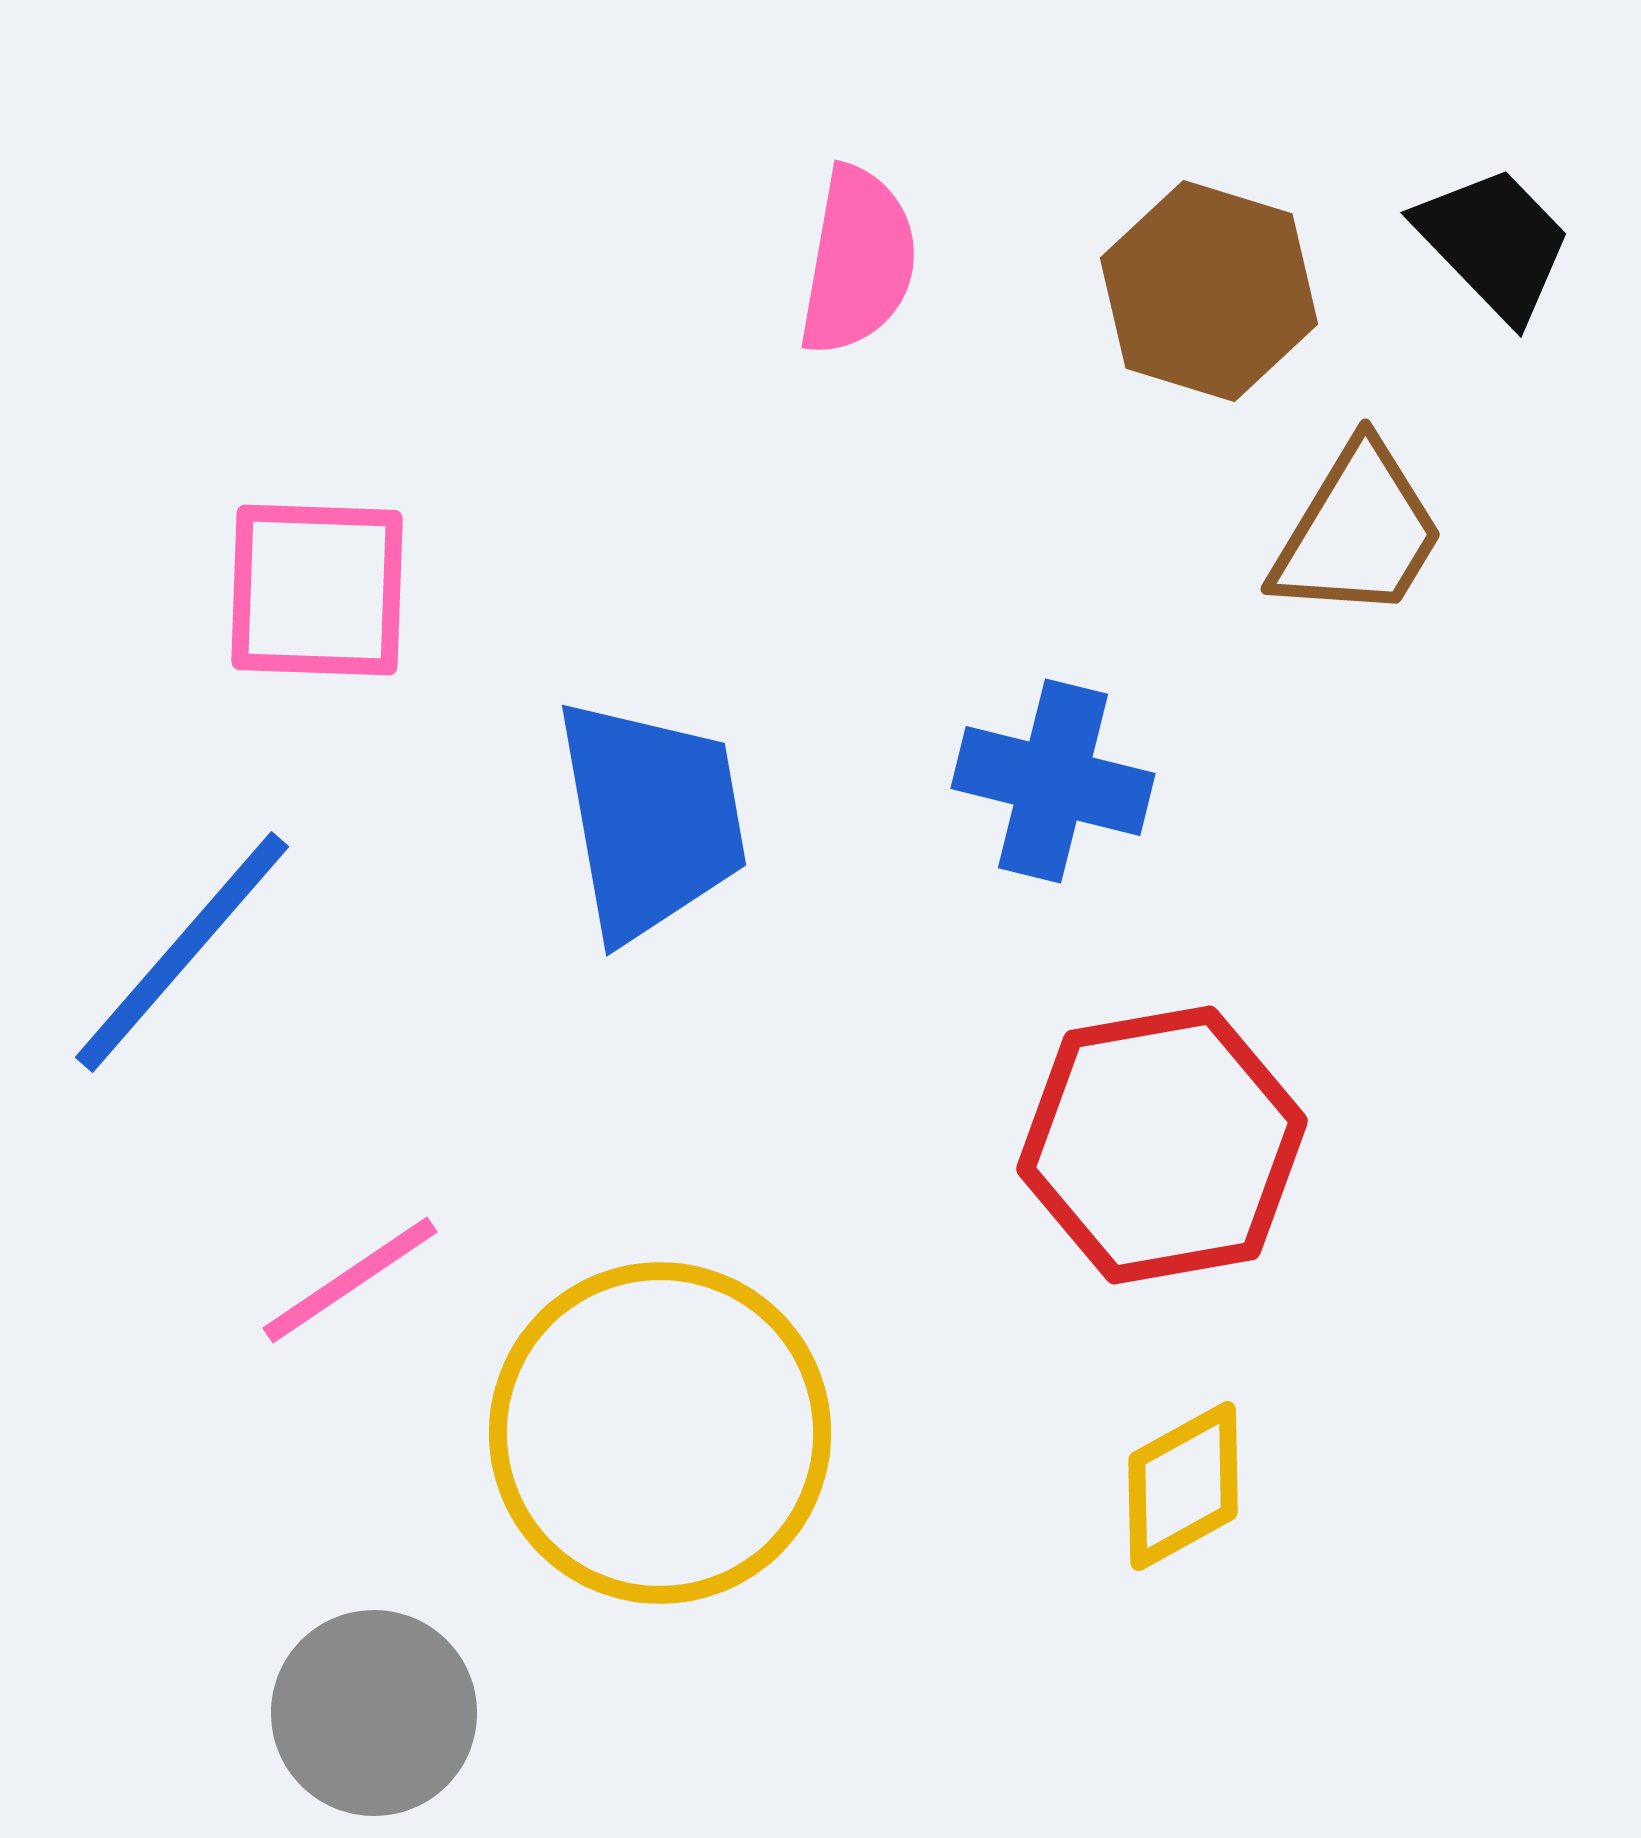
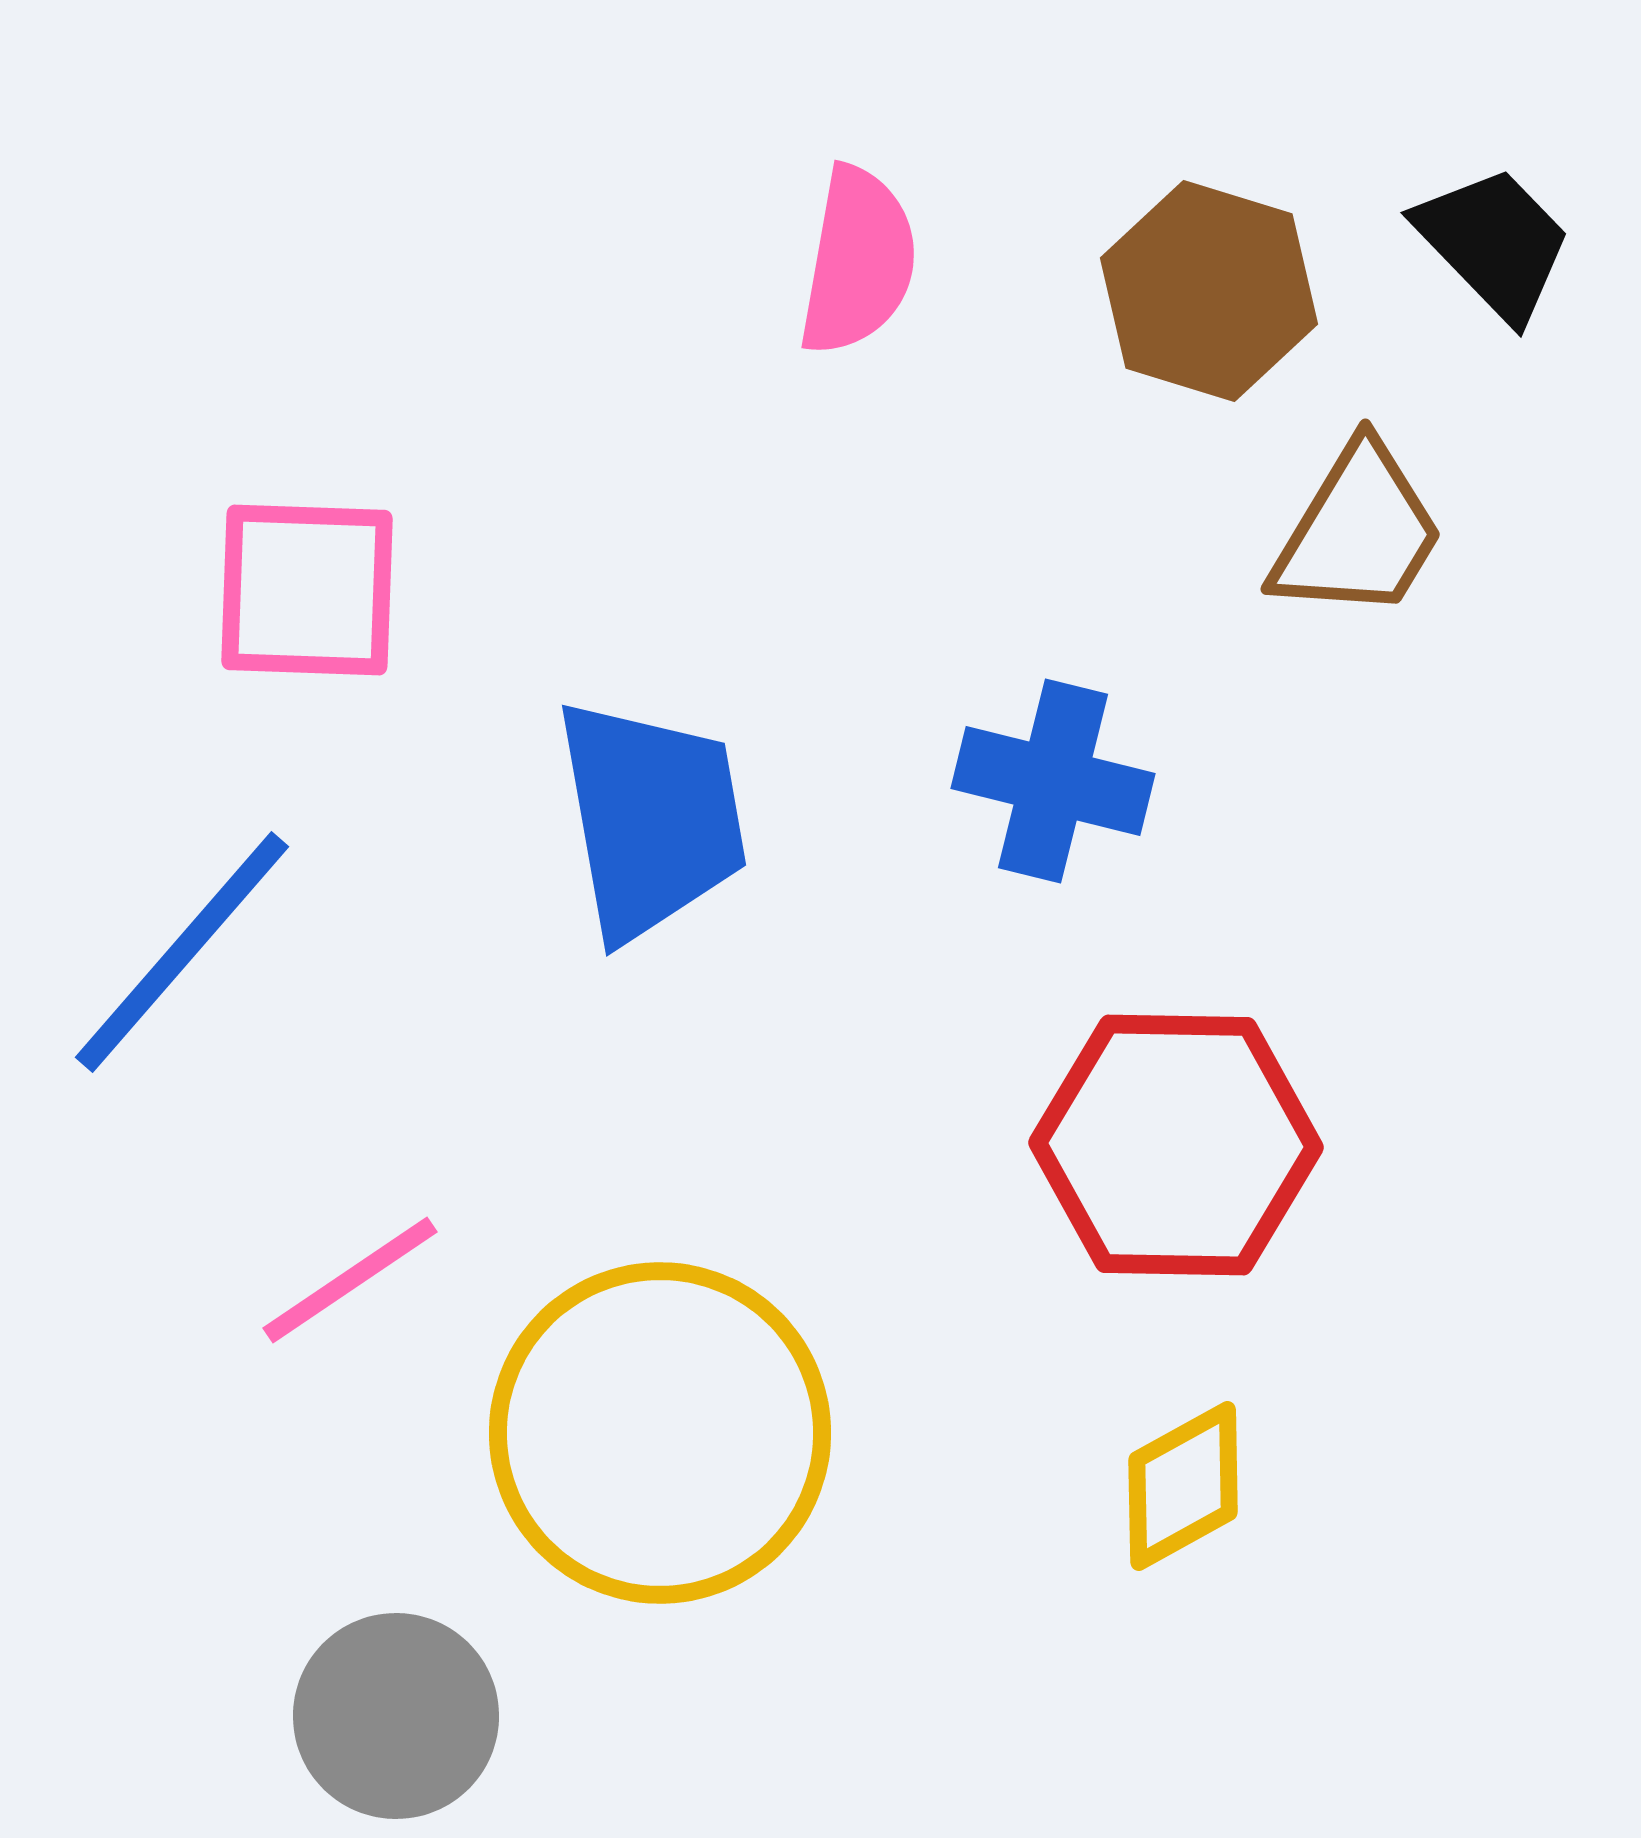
pink square: moved 10 px left
red hexagon: moved 14 px right; rotated 11 degrees clockwise
gray circle: moved 22 px right, 3 px down
